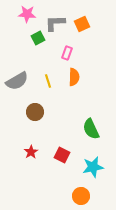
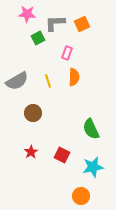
brown circle: moved 2 px left, 1 px down
